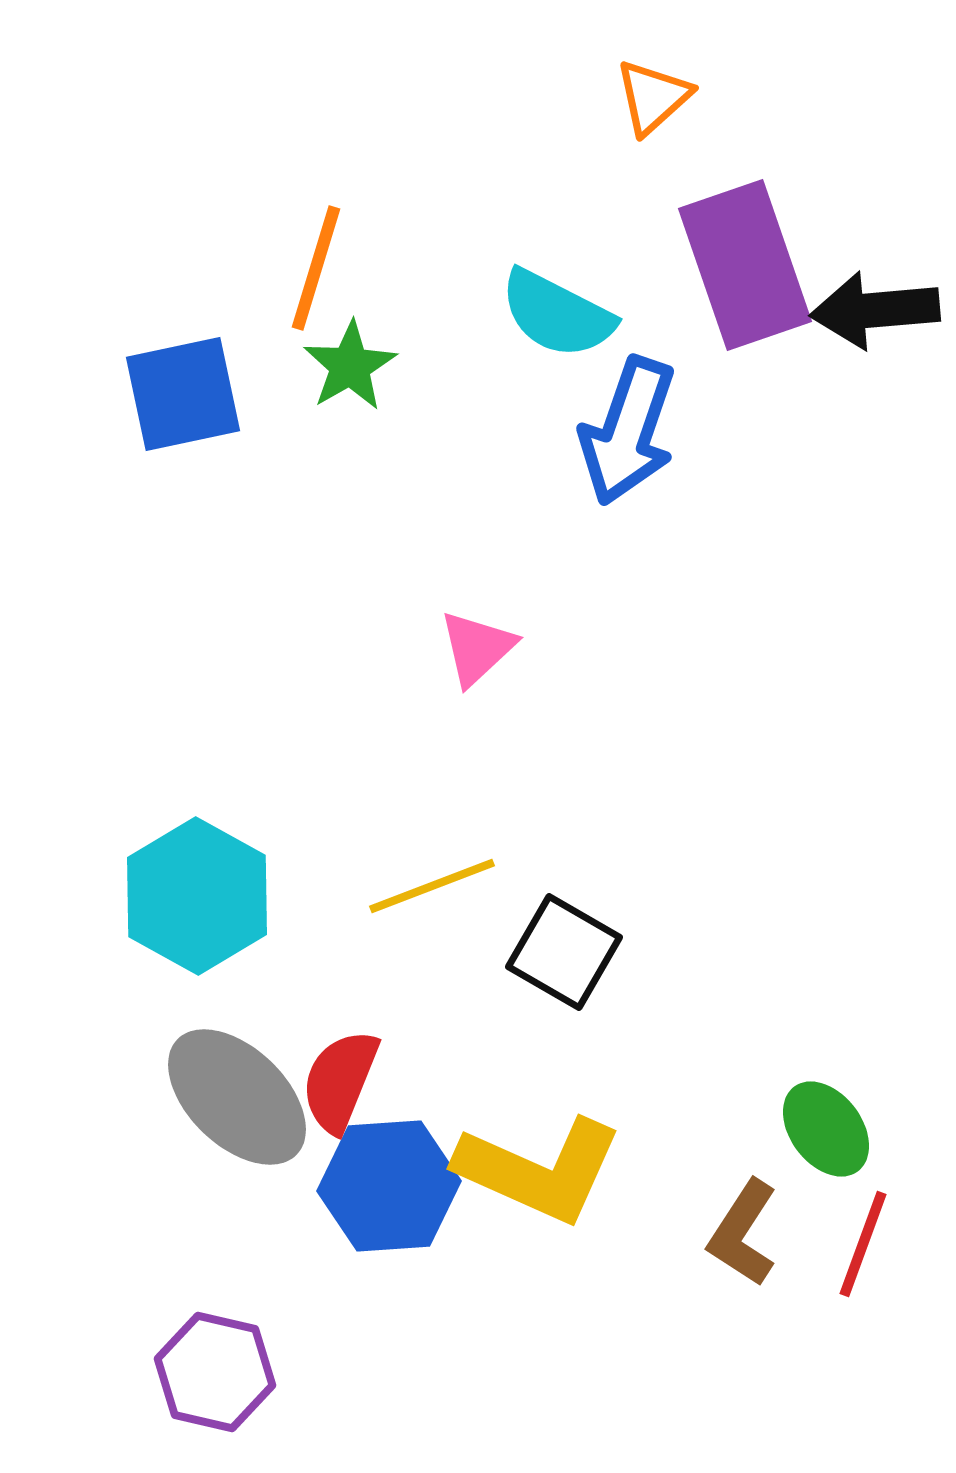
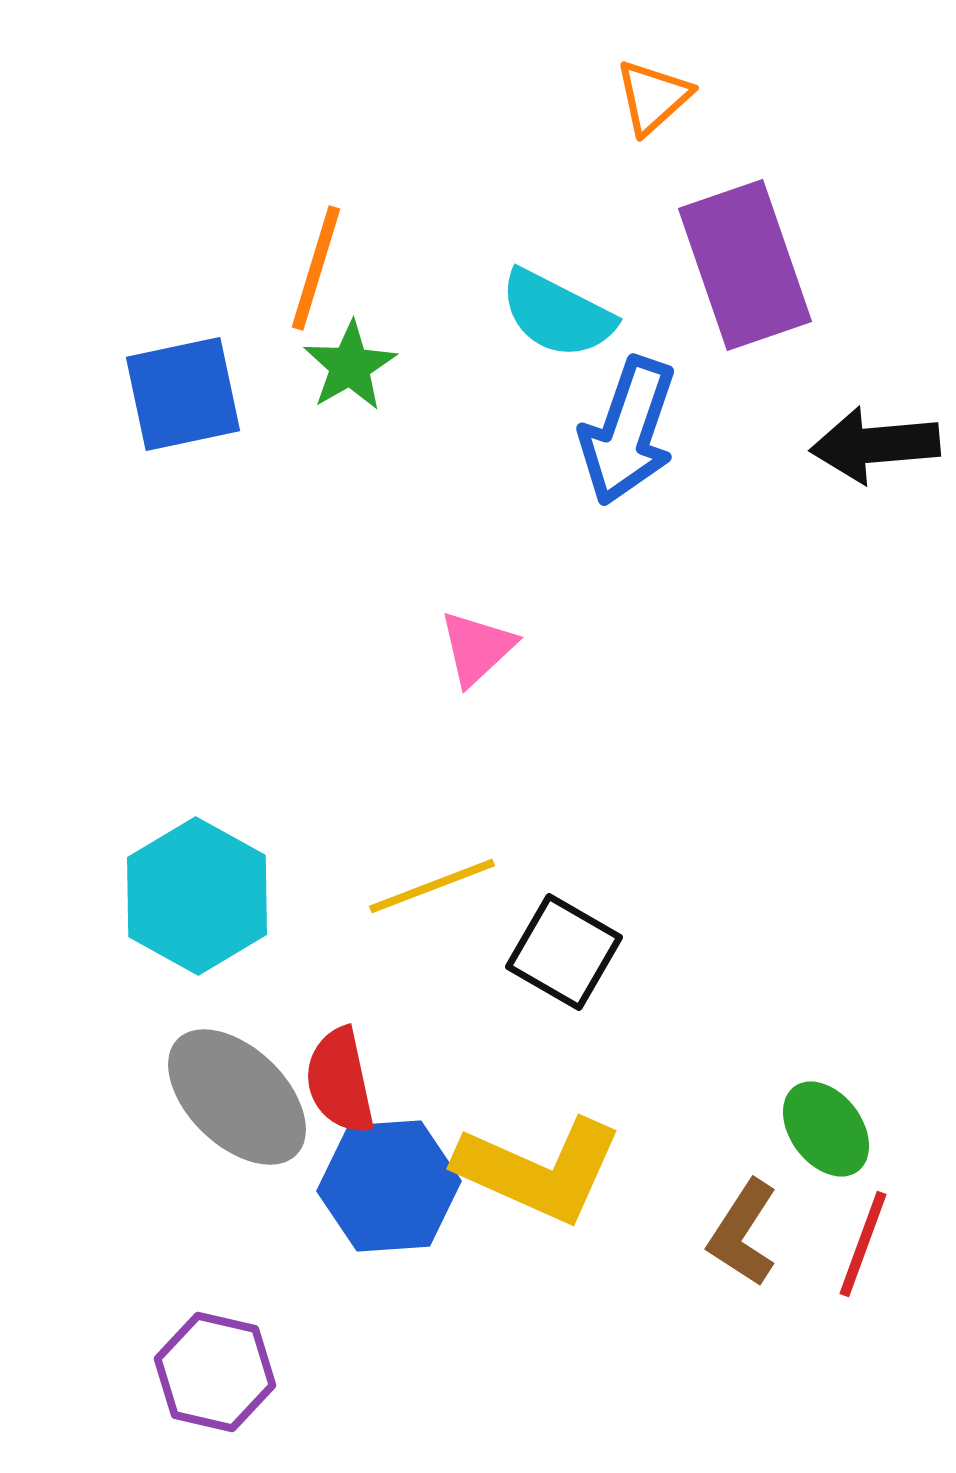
black arrow: moved 135 px down
red semicircle: rotated 34 degrees counterclockwise
